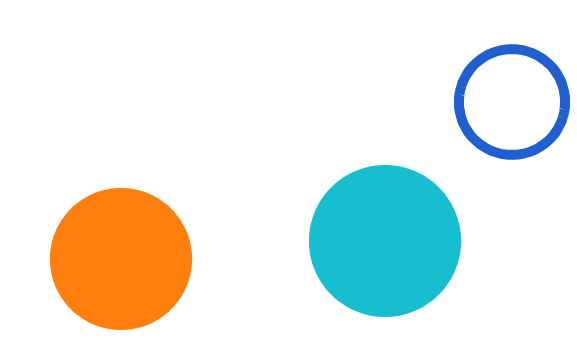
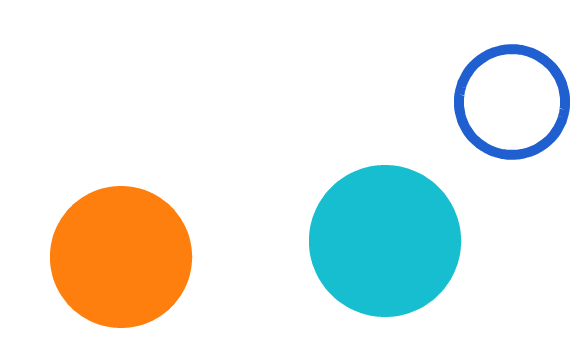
orange circle: moved 2 px up
